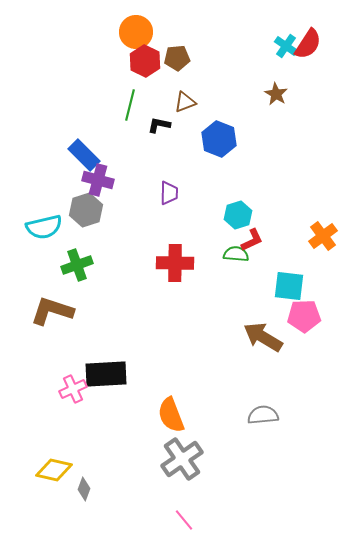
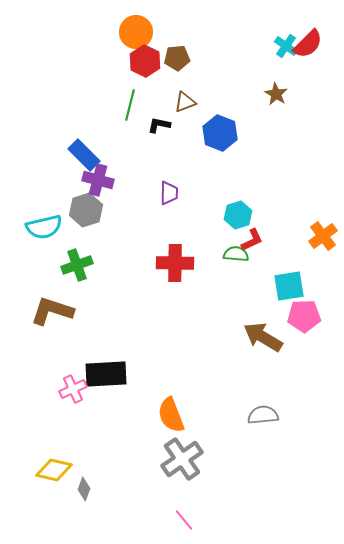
red semicircle: rotated 12 degrees clockwise
blue hexagon: moved 1 px right, 6 px up
cyan square: rotated 16 degrees counterclockwise
